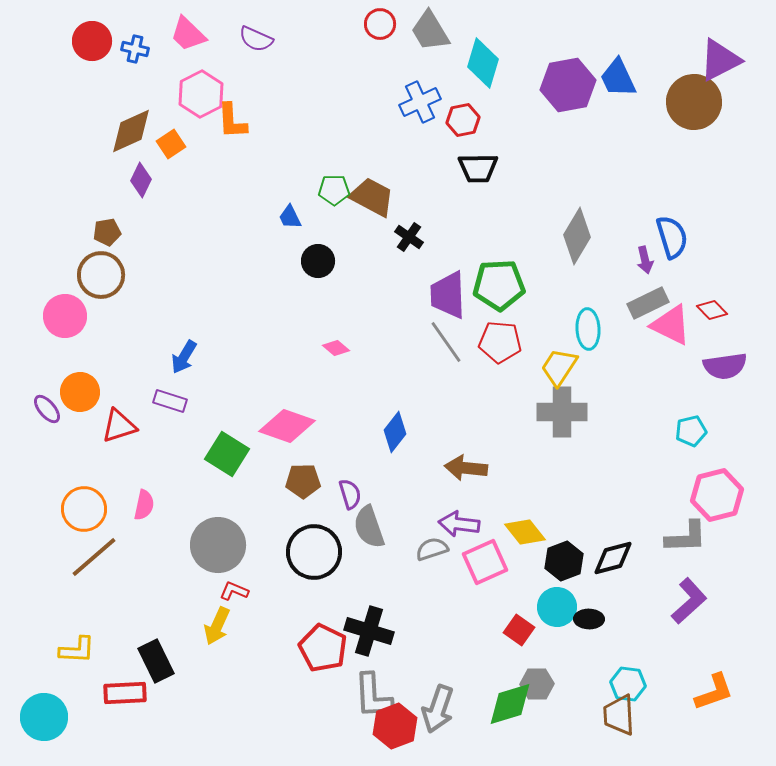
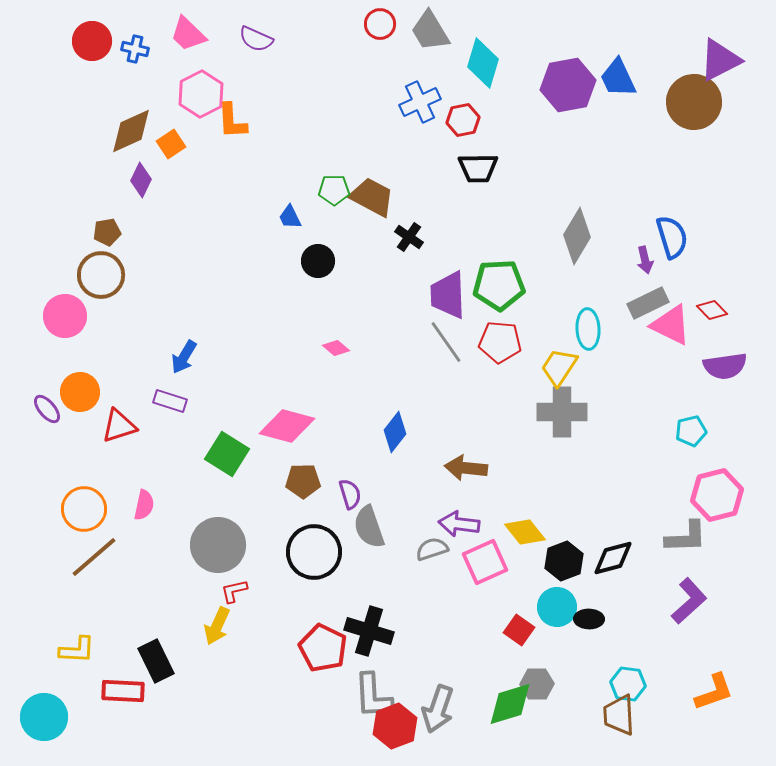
pink diamond at (287, 426): rotated 4 degrees counterclockwise
red L-shape at (234, 591): rotated 36 degrees counterclockwise
red rectangle at (125, 693): moved 2 px left, 2 px up; rotated 6 degrees clockwise
